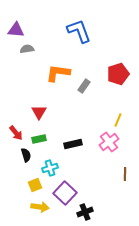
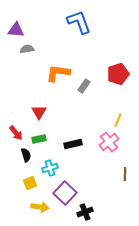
blue L-shape: moved 9 px up
yellow square: moved 5 px left, 2 px up
